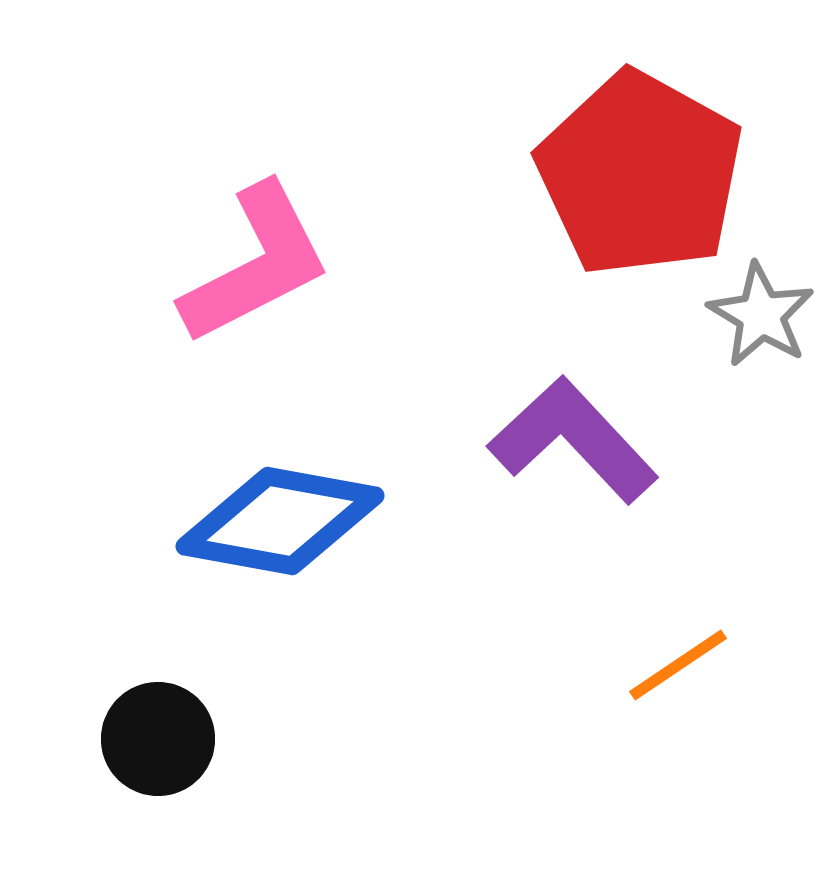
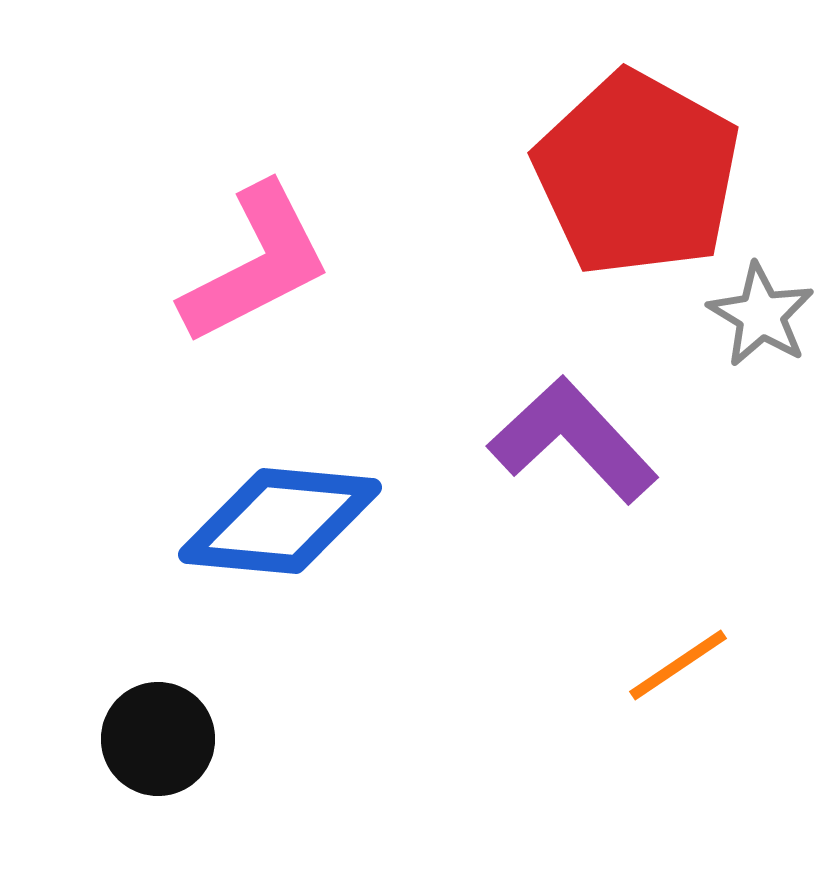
red pentagon: moved 3 px left
blue diamond: rotated 5 degrees counterclockwise
